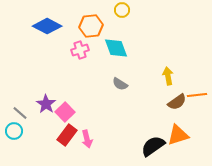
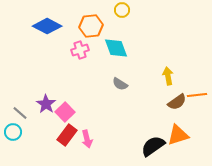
cyan circle: moved 1 px left, 1 px down
